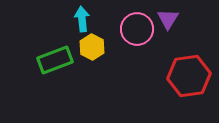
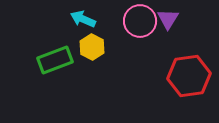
cyan arrow: moved 1 px right; rotated 60 degrees counterclockwise
pink circle: moved 3 px right, 8 px up
